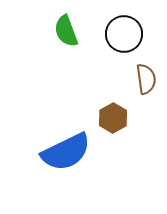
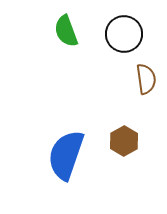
brown hexagon: moved 11 px right, 23 px down
blue semicircle: moved 3 px down; rotated 135 degrees clockwise
